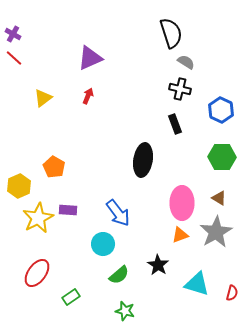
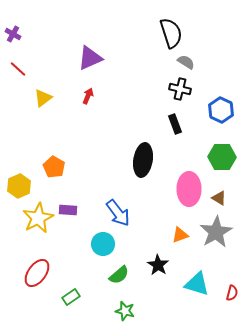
red line: moved 4 px right, 11 px down
pink ellipse: moved 7 px right, 14 px up
